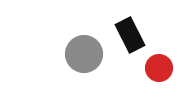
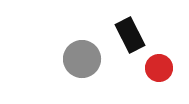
gray circle: moved 2 px left, 5 px down
